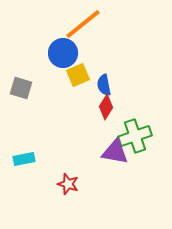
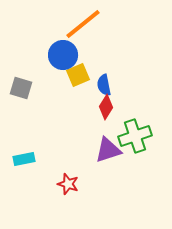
blue circle: moved 2 px down
purple triangle: moved 7 px left, 2 px up; rotated 28 degrees counterclockwise
